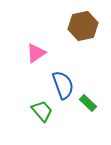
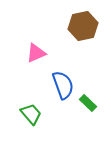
pink triangle: rotated 10 degrees clockwise
green trapezoid: moved 11 px left, 3 px down
